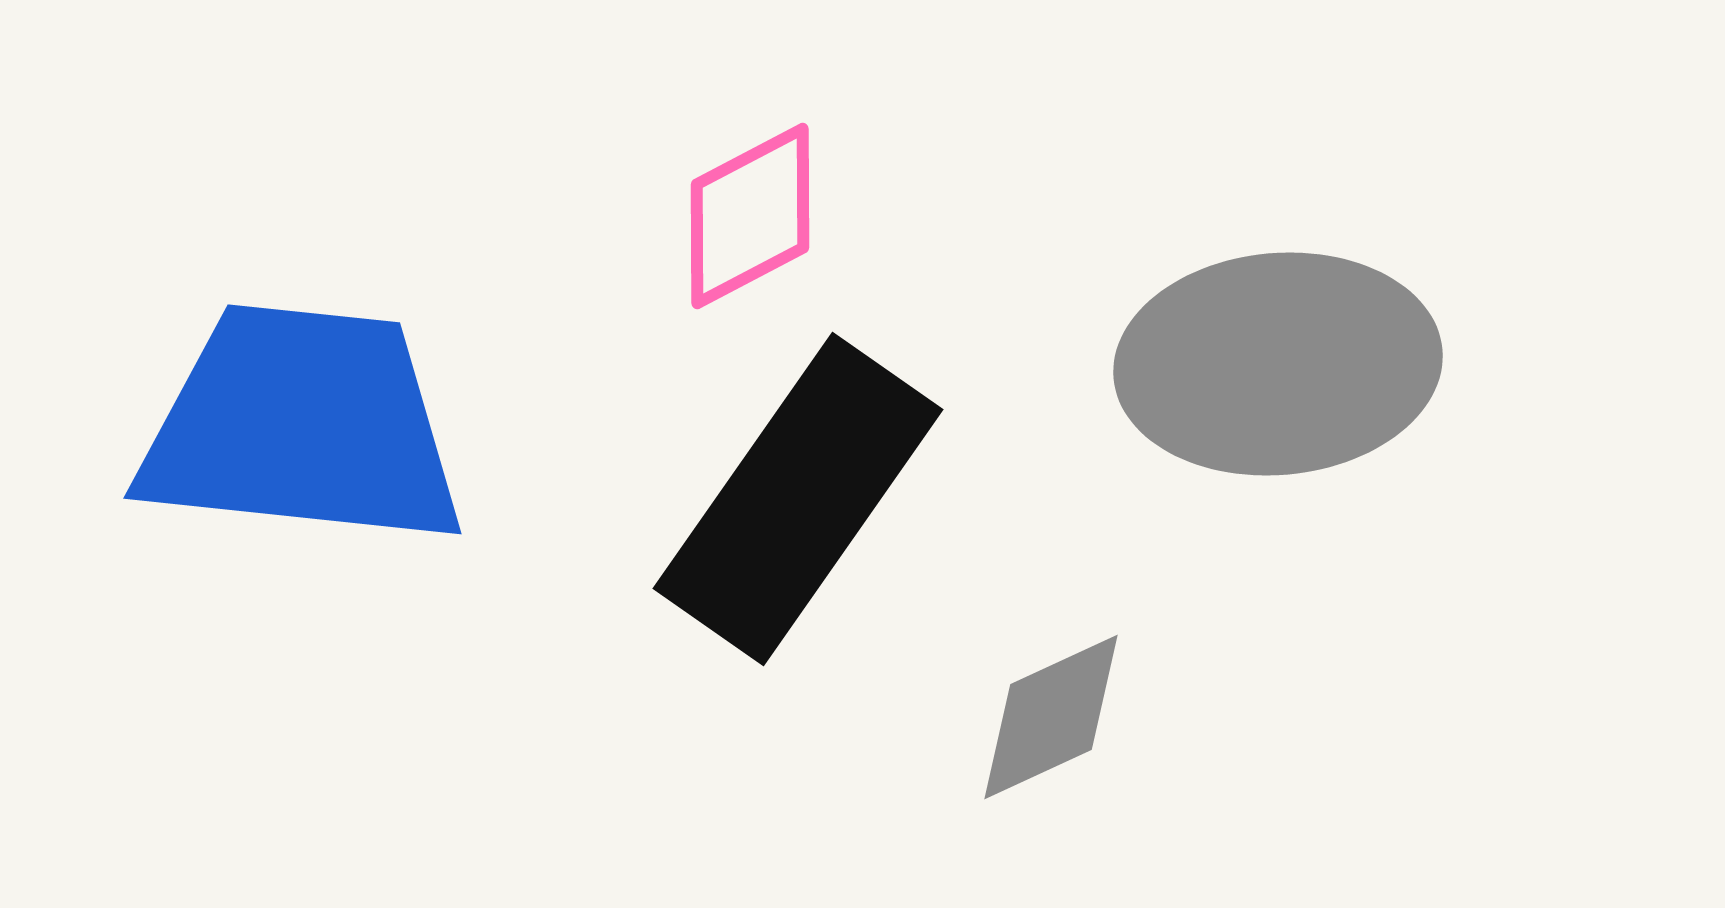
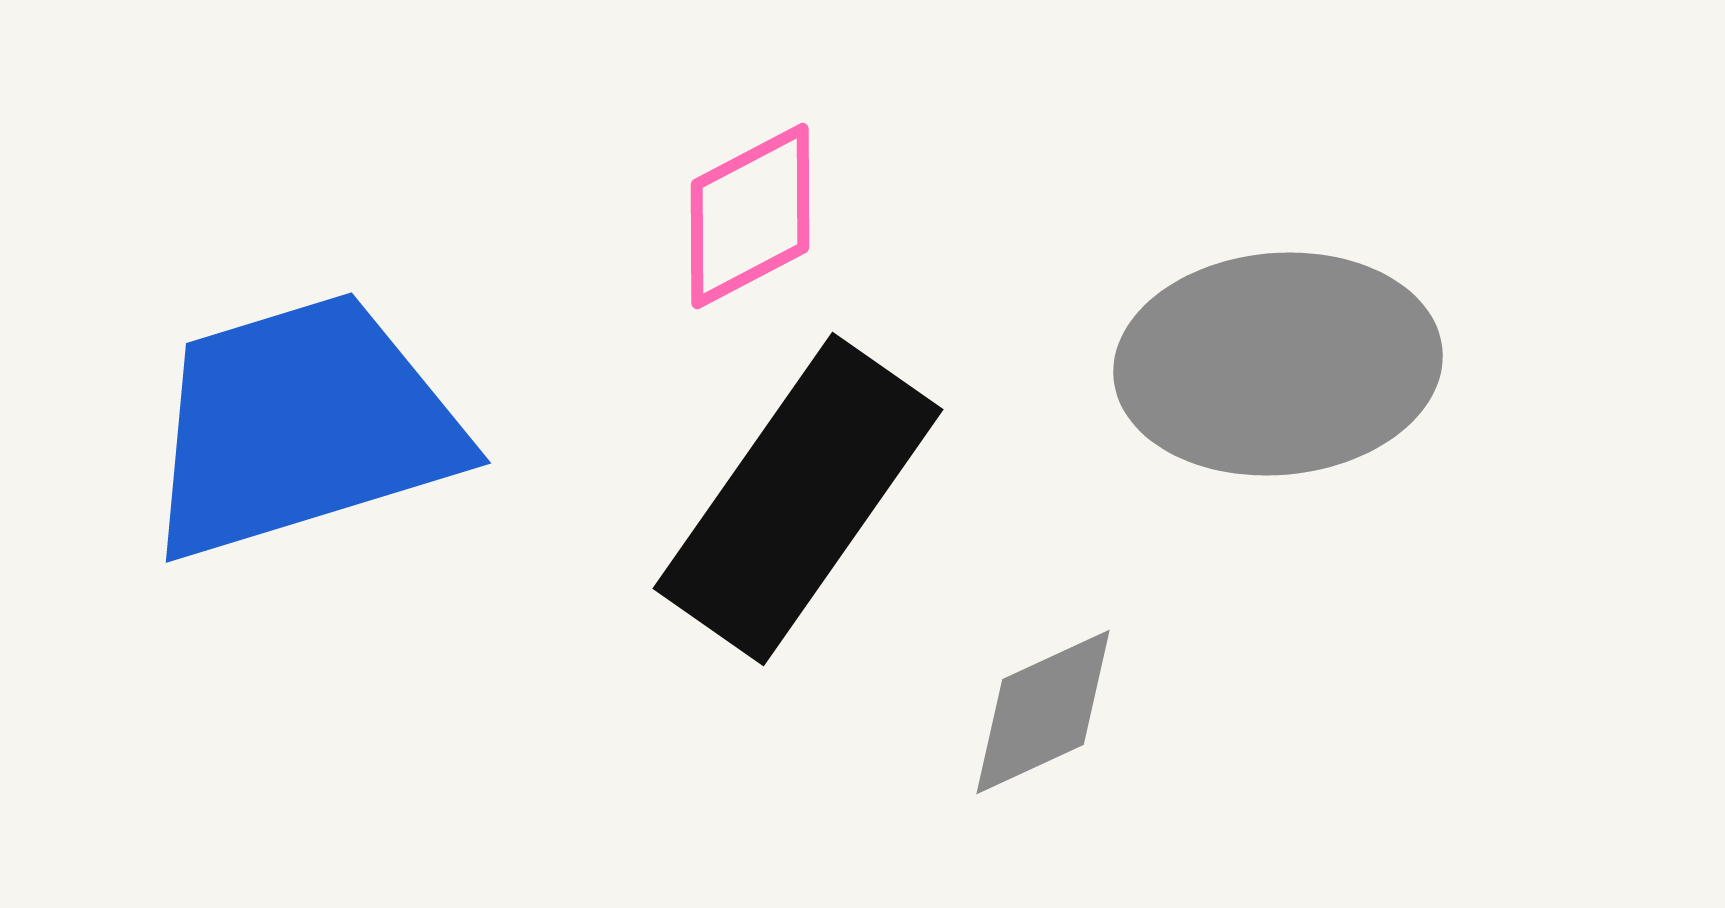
blue trapezoid: rotated 23 degrees counterclockwise
gray diamond: moved 8 px left, 5 px up
